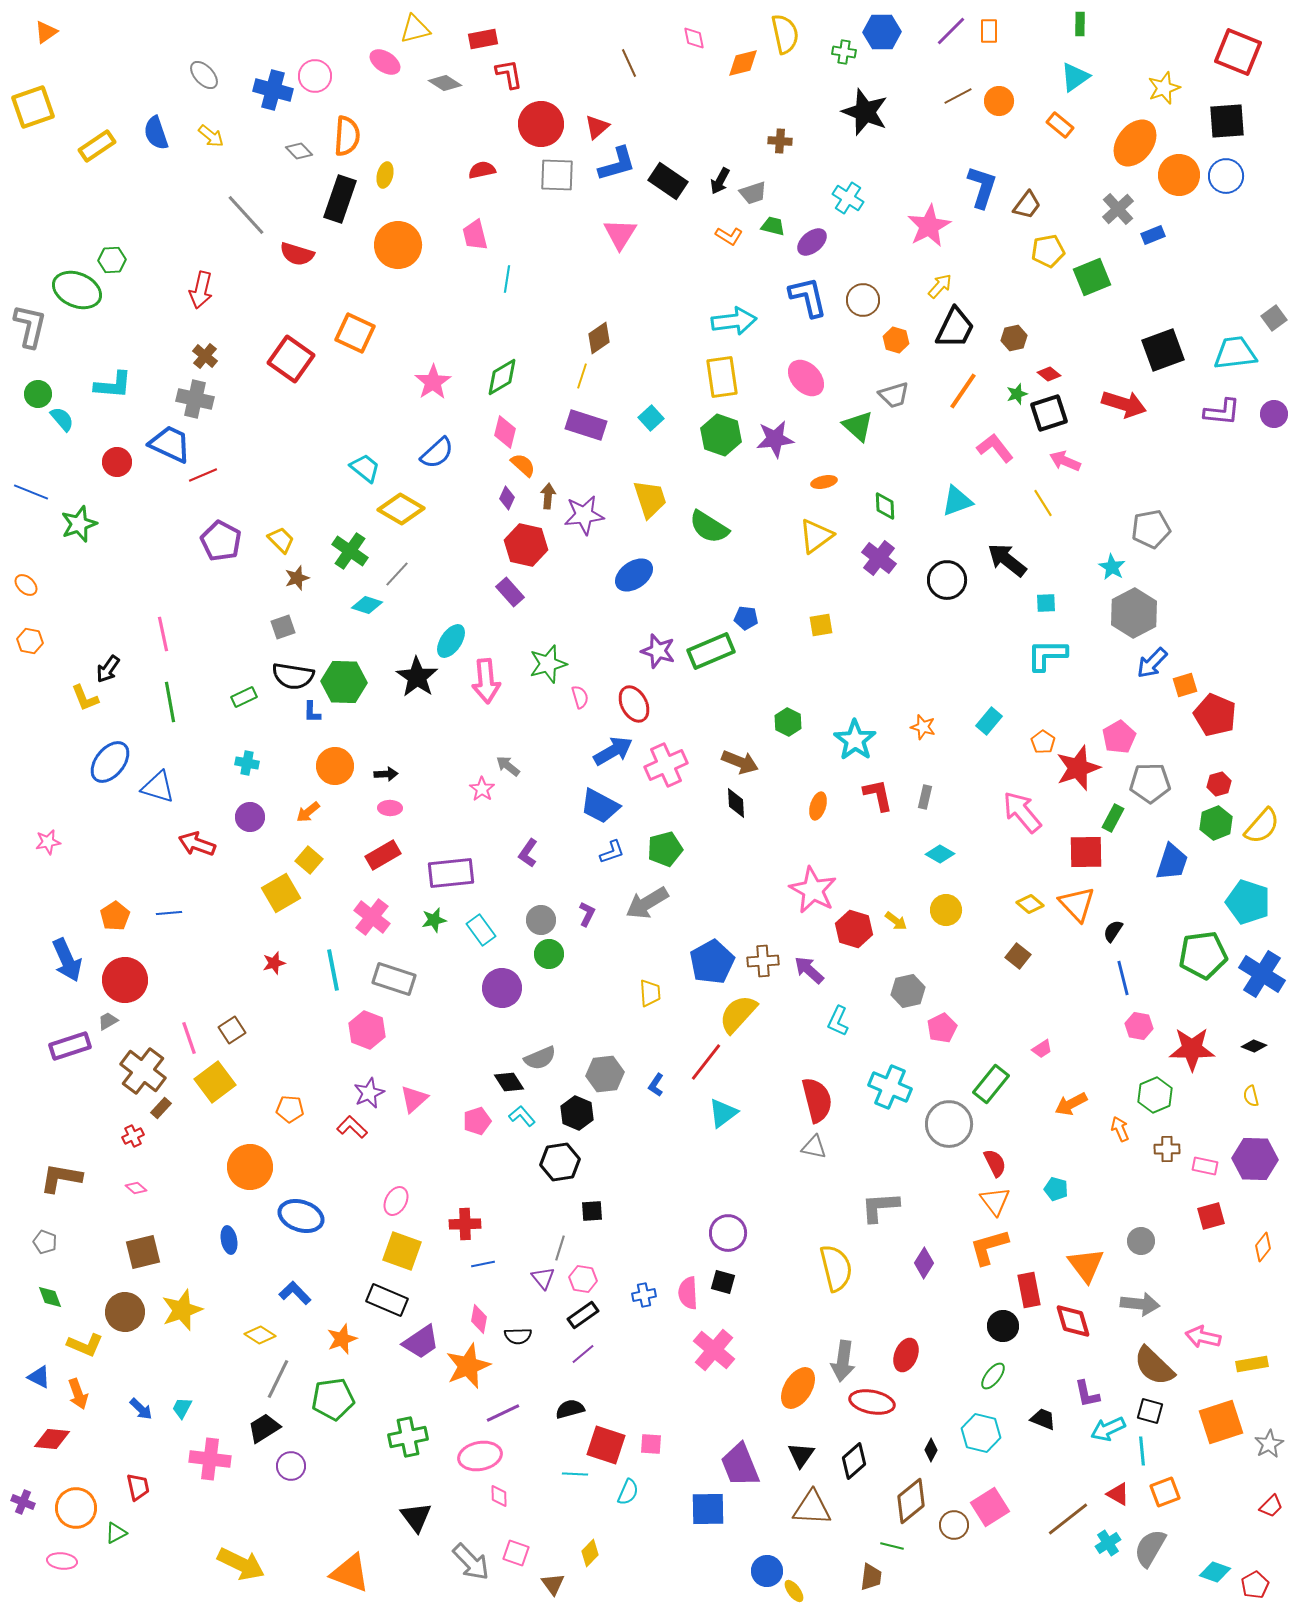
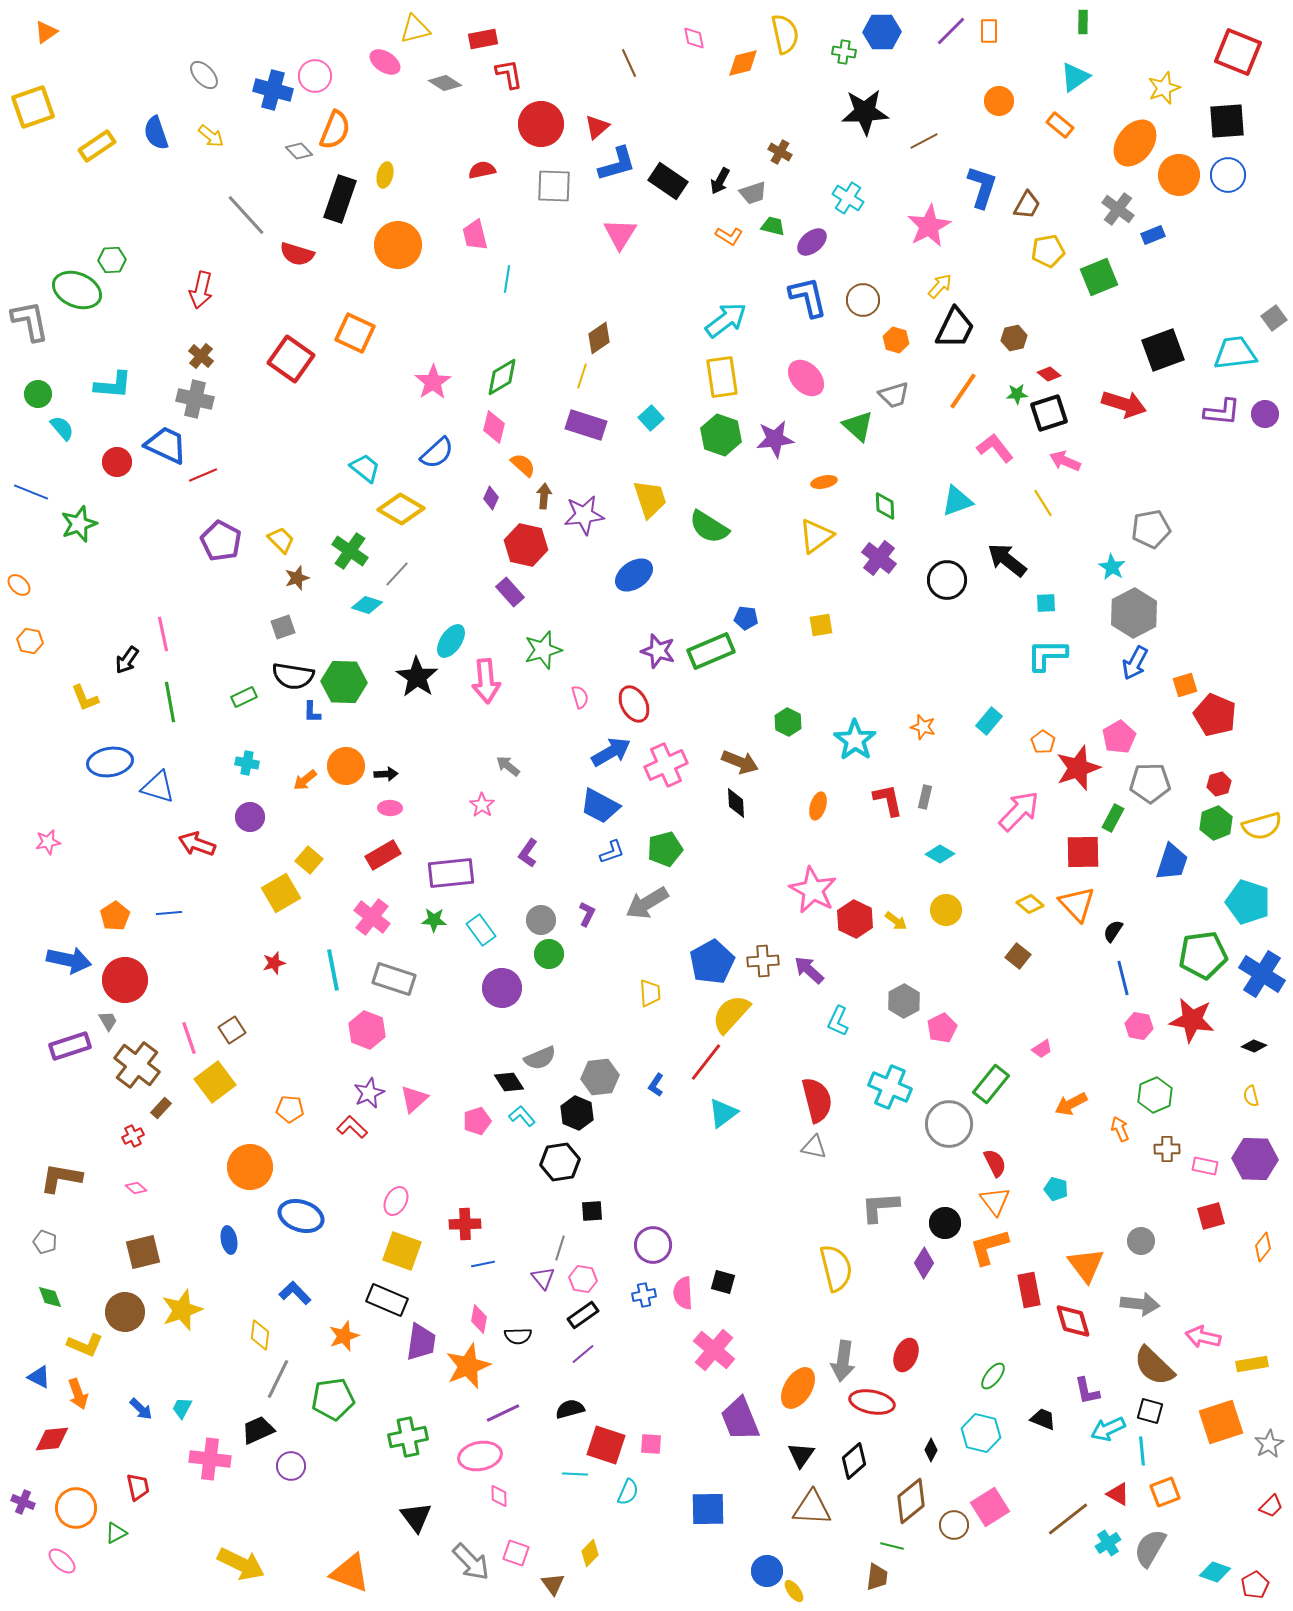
green rectangle at (1080, 24): moved 3 px right, 2 px up
brown line at (958, 96): moved 34 px left, 45 px down
black star at (865, 112): rotated 24 degrees counterclockwise
orange semicircle at (347, 136): moved 12 px left, 6 px up; rotated 18 degrees clockwise
brown cross at (780, 141): moved 11 px down; rotated 25 degrees clockwise
gray square at (557, 175): moved 3 px left, 11 px down
blue circle at (1226, 176): moved 2 px right, 1 px up
brown trapezoid at (1027, 205): rotated 8 degrees counterclockwise
gray cross at (1118, 209): rotated 12 degrees counterclockwise
green square at (1092, 277): moved 7 px right
cyan arrow at (734, 321): moved 8 px left, 1 px up; rotated 30 degrees counterclockwise
gray L-shape at (30, 326): moved 5 px up; rotated 24 degrees counterclockwise
brown cross at (205, 356): moved 4 px left
green star at (1017, 394): rotated 15 degrees clockwise
purple circle at (1274, 414): moved 9 px left
cyan semicircle at (62, 419): moved 9 px down
pink diamond at (505, 432): moved 11 px left, 5 px up
blue trapezoid at (170, 444): moved 4 px left, 1 px down
brown arrow at (548, 496): moved 4 px left
purple diamond at (507, 498): moved 16 px left
orange ellipse at (26, 585): moved 7 px left
blue arrow at (1152, 663): moved 17 px left; rotated 16 degrees counterclockwise
green star at (548, 664): moved 5 px left, 14 px up
black arrow at (108, 669): moved 19 px right, 9 px up
blue arrow at (613, 751): moved 2 px left, 1 px down
blue ellipse at (110, 762): rotated 42 degrees clockwise
orange circle at (335, 766): moved 11 px right
pink star at (482, 789): moved 16 px down
red L-shape at (878, 795): moved 10 px right, 5 px down
orange arrow at (308, 812): moved 3 px left, 32 px up
pink arrow at (1022, 812): moved 3 px left, 1 px up; rotated 84 degrees clockwise
yellow semicircle at (1262, 826): rotated 33 degrees clockwise
red square at (1086, 852): moved 3 px left
green star at (434, 920): rotated 15 degrees clockwise
red hexagon at (854, 929): moved 1 px right, 10 px up; rotated 9 degrees clockwise
blue arrow at (67, 960): moved 2 px right; rotated 54 degrees counterclockwise
gray hexagon at (908, 991): moved 4 px left, 10 px down; rotated 16 degrees counterclockwise
yellow semicircle at (738, 1014): moved 7 px left
gray trapezoid at (108, 1021): rotated 90 degrees clockwise
red star at (1192, 1049): moved 29 px up; rotated 9 degrees clockwise
brown cross at (143, 1071): moved 6 px left, 6 px up
gray hexagon at (605, 1074): moved 5 px left, 3 px down
purple circle at (728, 1233): moved 75 px left, 12 px down
pink semicircle at (688, 1293): moved 5 px left
black circle at (1003, 1326): moved 58 px left, 103 px up
yellow diamond at (260, 1335): rotated 64 degrees clockwise
orange star at (342, 1339): moved 2 px right, 3 px up
purple trapezoid at (421, 1342): rotated 48 degrees counterclockwise
purple L-shape at (1087, 1394): moved 3 px up
black trapezoid at (264, 1428): moved 6 px left, 2 px down; rotated 8 degrees clockwise
red diamond at (52, 1439): rotated 12 degrees counterclockwise
purple trapezoid at (740, 1465): moved 46 px up
pink ellipse at (62, 1561): rotated 36 degrees clockwise
brown trapezoid at (871, 1577): moved 6 px right
